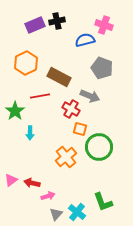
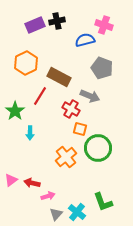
red line: rotated 48 degrees counterclockwise
green circle: moved 1 px left, 1 px down
